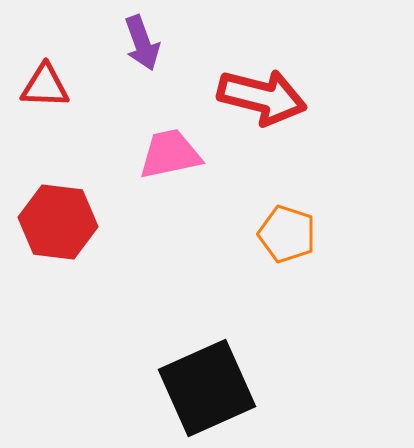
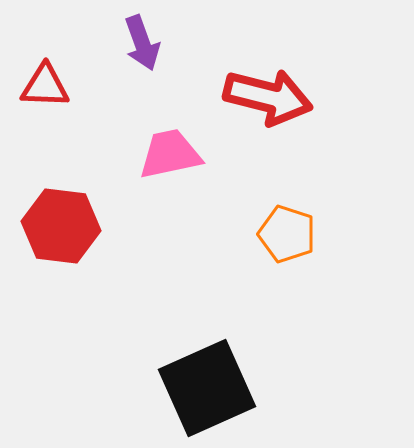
red arrow: moved 6 px right
red hexagon: moved 3 px right, 4 px down
